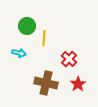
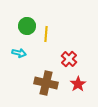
yellow line: moved 2 px right, 4 px up
